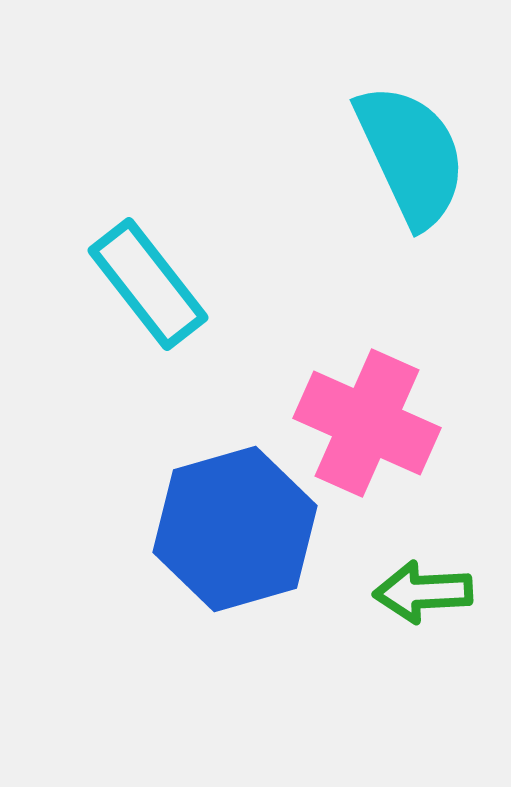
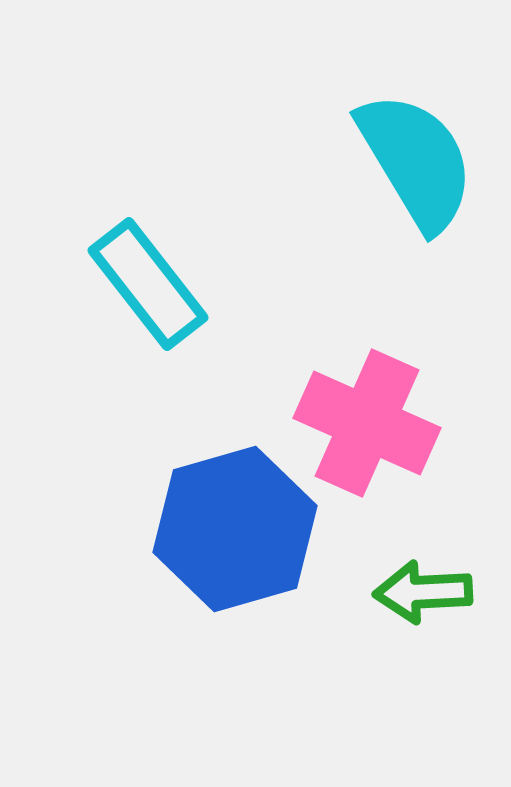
cyan semicircle: moved 5 px right, 6 px down; rotated 6 degrees counterclockwise
